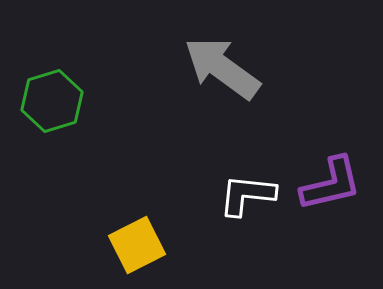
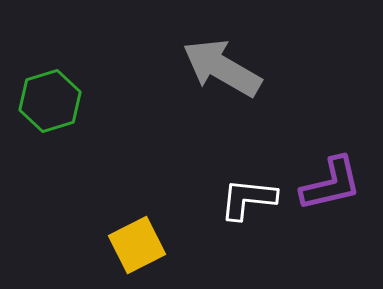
gray arrow: rotated 6 degrees counterclockwise
green hexagon: moved 2 px left
white L-shape: moved 1 px right, 4 px down
